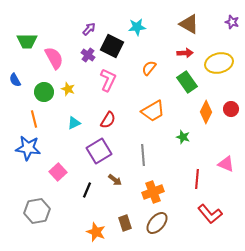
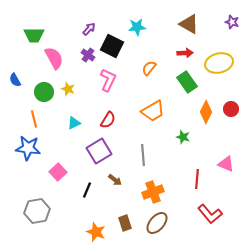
green trapezoid: moved 7 px right, 6 px up
